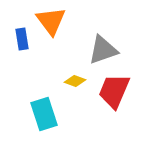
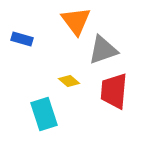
orange triangle: moved 25 px right
blue rectangle: rotated 65 degrees counterclockwise
yellow diamond: moved 6 px left; rotated 20 degrees clockwise
red trapezoid: rotated 18 degrees counterclockwise
